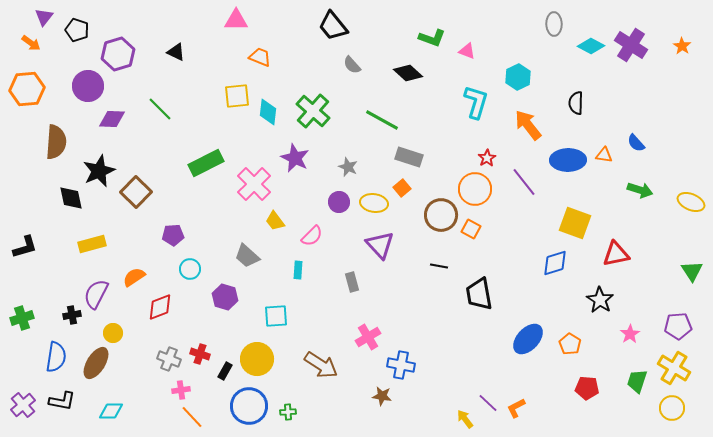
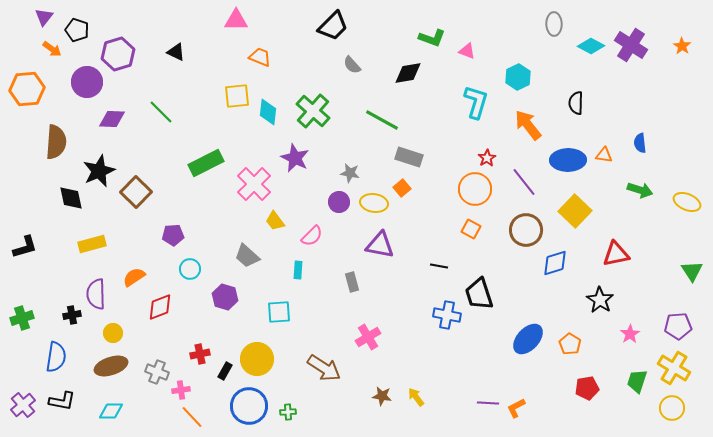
black trapezoid at (333, 26): rotated 96 degrees counterclockwise
orange arrow at (31, 43): moved 21 px right, 6 px down
black diamond at (408, 73): rotated 52 degrees counterclockwise
purple circle at (88, 86): moved 1 px left, 4 px up
green line at (160, 109): moved 1 px right, 3 px down
blue semicircle at (636, 143): moved 4 px right; rotated 36 degrees clockwise
gray star at (348, 167): moved 2 px right, 6 px down; rotated 12 degrees counterclockwise
yellow ellipse at (691, 202): moved 4 px left
brown circle at (441, 215): moved 85 px right, 15 px down
yellow square at (575, 223): moved 12 px up; rotated 24 degrees clockwise
purple triangle at (380, 245): rotated 36 degrees counterclockwise
purple semicircle at (96, 294): rotated 28 degrees counterclockwise
black trapezoid at (479, 294): rotated 8 degrees counterclockwise
cyan square at (276, 316): moved 3 px right, 4 px up
red cross at (200, 354): rotated 30 degrees counterclockwise
gray cross at (169, 359): moved 12 px left, 13 px down
brown ellipse at (96, 363): moved 15 px right, 3 px down; rotated 40 degrees clockwise
brown arrow at (321, 365): moved 3 px right, 3 px down
blue cross at (401, 365): moved 46 px right, 50 px up
red pentagon at (587, 388): rotated 15 degrees counterclockwise
purple line at (488, 403): rotated 40 degrees counterclockwise
yellow arrow at (465, 419): moved 49 px left, 22 px up
